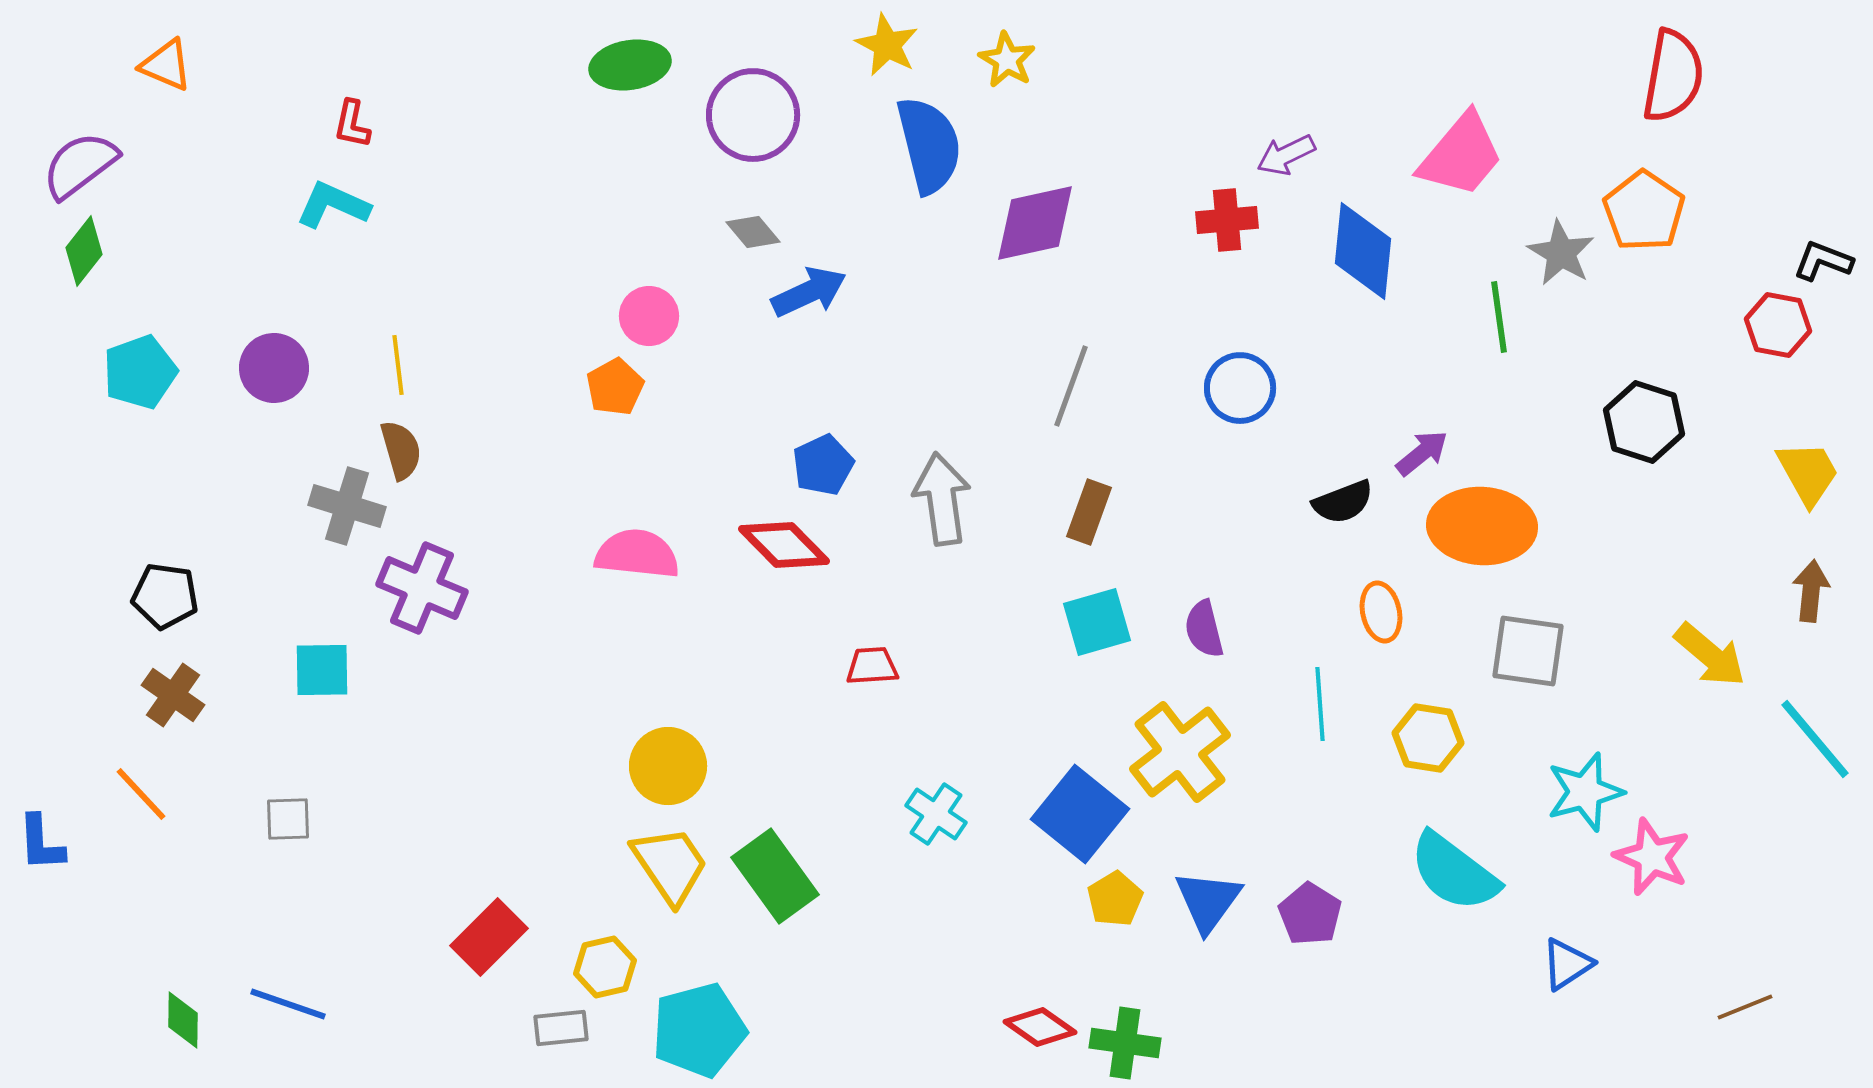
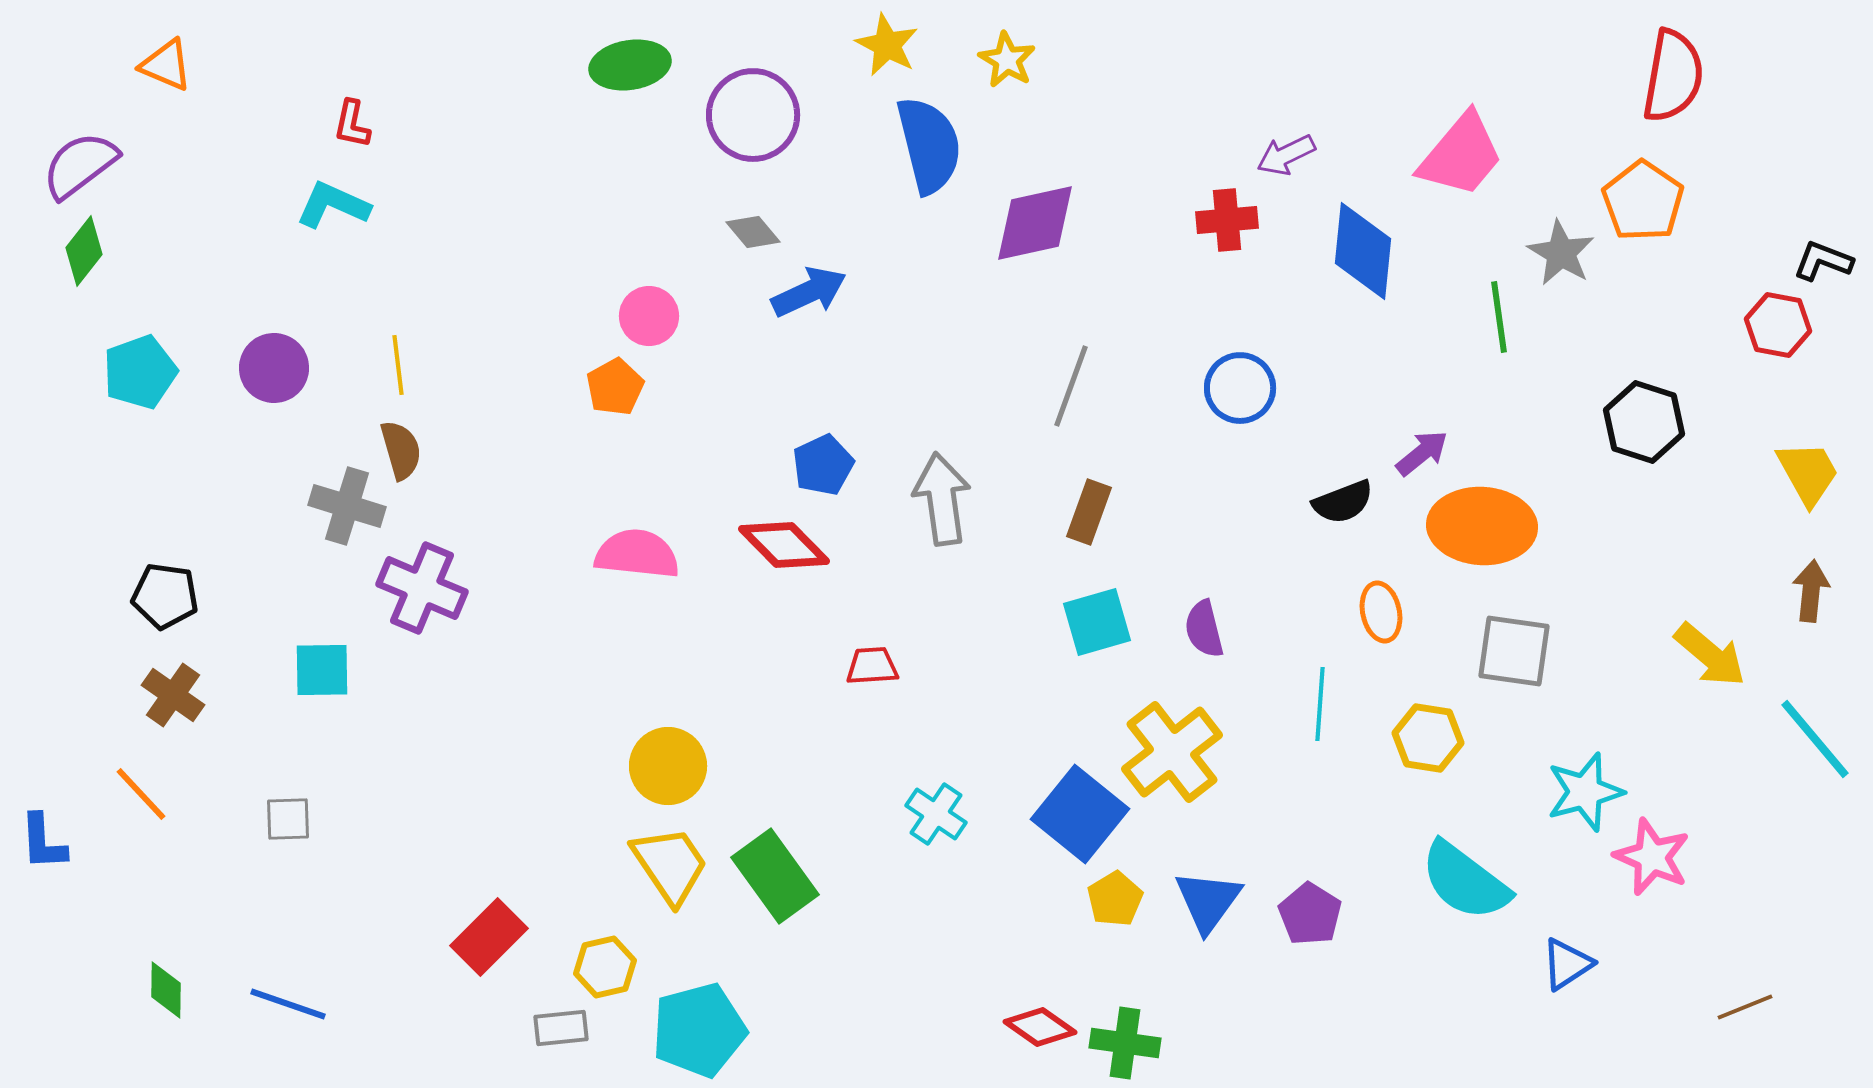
orange pentagon at (1644, 211): moved 1 px left, 10 px up
gray square at (1528, 651): moved 14 px left
cyan line at (1320, 704): rotated 8 degrees clockwise
yellow cross at (1180, 752): moved 8 px left
blue L-shape at (41, 843): moved 2 px right, 1 px up
cyan semicircle at (1454, 872): moved 11 px right, 9 px down
green diamond at (183, 1020): moved 17 px left, 30 px up
